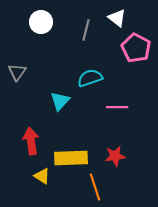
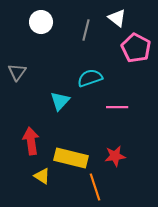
yellow rectangle: rotated 16 degrees clockwise
